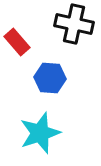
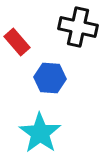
black cross: moved 4 px right, 3 px down
cyan star: rotated 18 degrees counterclockwise
